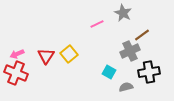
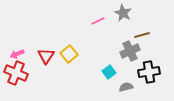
pink line: moved 1 px right, 3 px up
brown line: rotated 21 degrees clockwise
cyan square: rotated 24 degrees clockwise
